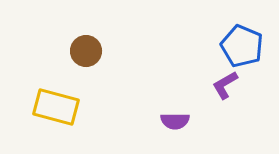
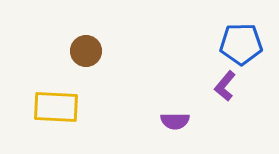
blue pentagon: moved 1 px left, 2 px up; rotated 24 degrees counterclockwise
purple L-shape: moved 1 px down; rotated 20 degrees counterclockwise
yellow rectangle: rotated 12 degrees counterclockwise
